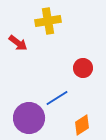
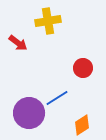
purple circle: moved 5 px up
